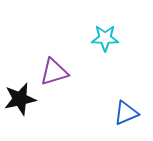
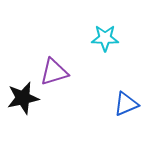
black star: moved 3 px right, 1 px up
blue triangle: moved 9 px up
